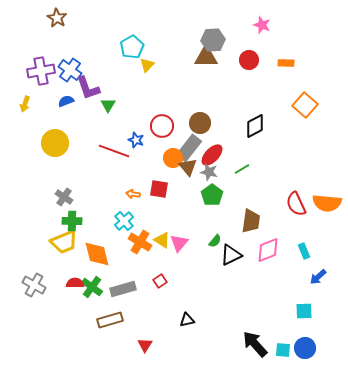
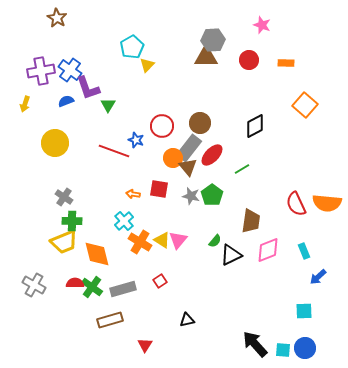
gray star at (209, 172): moved 18 px left, 24 px down
pink triangle at (179, 243): moved 1 px left, 3 px up
